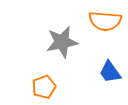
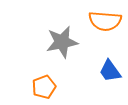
blue trapezoid: moved 1 px up
